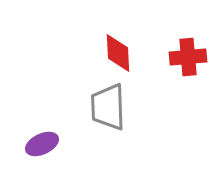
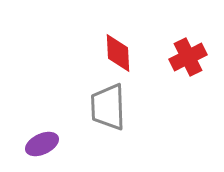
red cross: rotated 21 degrees counterclockwise
